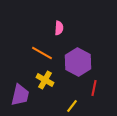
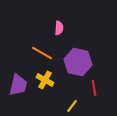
purple hexagon: rotated 16 degrees counterclockwise
red line: rotated 21 degrees counterclockwise
purple trapezoid: moved 2 px left, 10 px up
